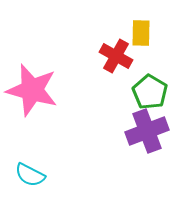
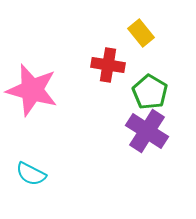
yellow rectangle: rotated 40 degrees counterclockwise
red cross: moved 8 px left, 9 px down; rotated 20 degrees counterclockwise
purple cross: rotated 36 degrees counterclockwise
cyan semicircle: moved 1 px right, 1 px up
